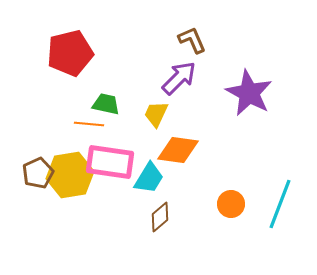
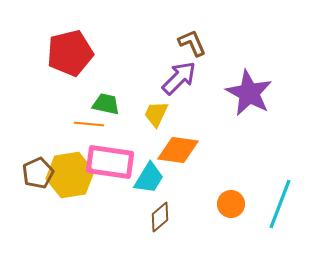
brown L-shape: moved 3 px down
